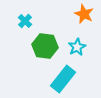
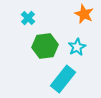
cyan cross: moved 3 px right, 3 px up
green hexagon: rotated 15 degrees counterclockwise
